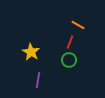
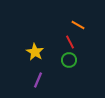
red line: rotated 48 degrees counterclockwise
yellow star: moved 4 px right
purple line: rotated 14 degrees clockwise
